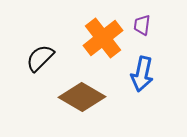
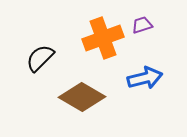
purple trapezoid: rotated 65 degrees clockwise
orange cross: rotated 18 degrees clockwise
blue arrow: moved 3 px right, 4 px down; rotated 116 degrees counterclockwise
